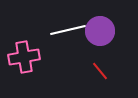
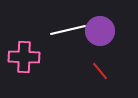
pink cross: rotated 12 degrees clockwise
